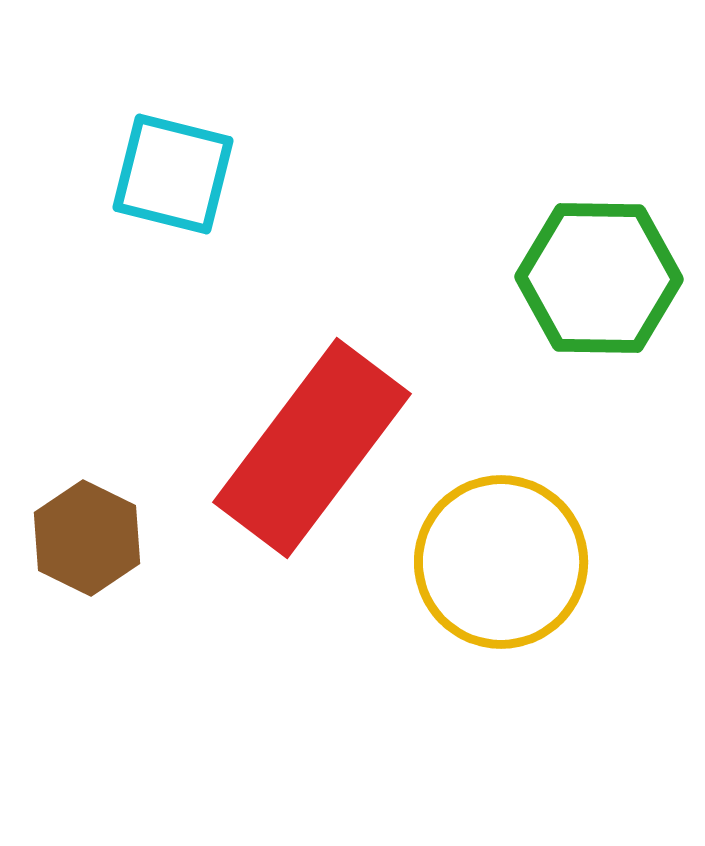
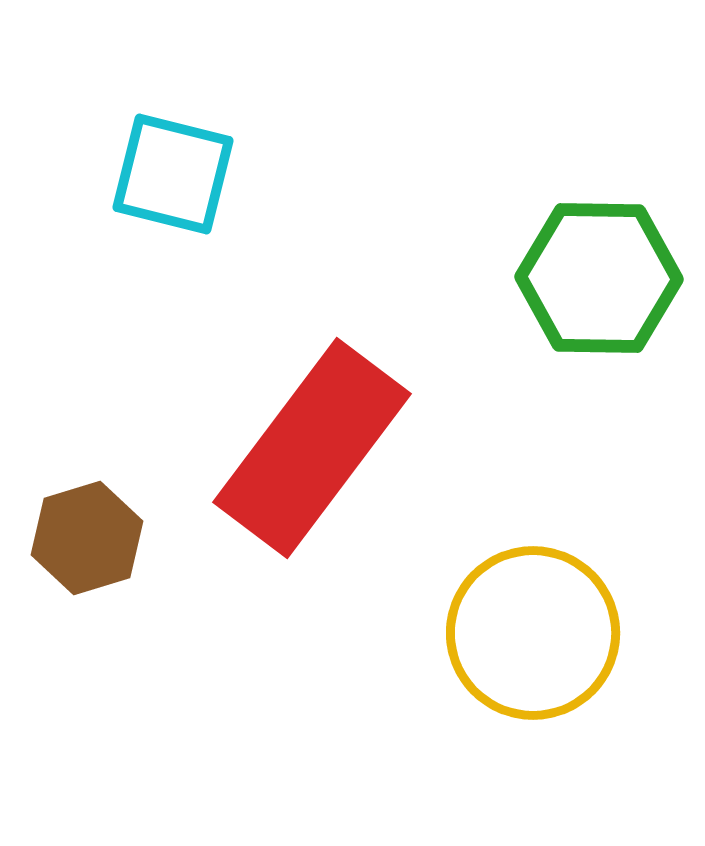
brown hexagon: rotated 17 degrees clockwise
yellow circle: moved 32 px right, 71 px down
